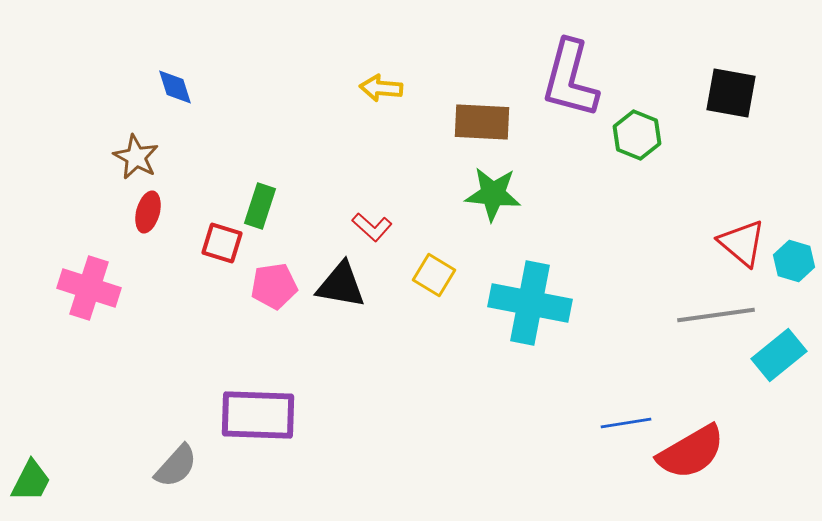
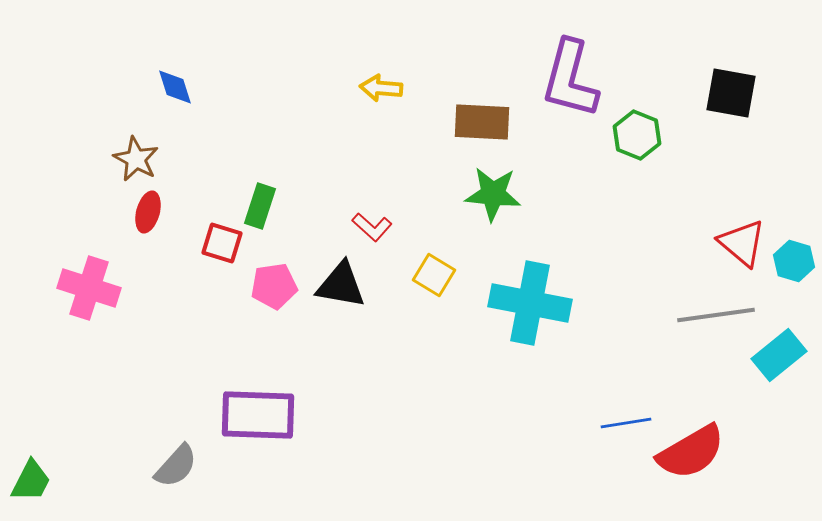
brown star: moved 2 px down
